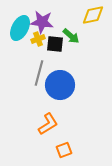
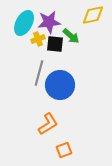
purple star: moved 7 px right; rotated 15 degrees counterclockwise
cyan ellipse: moved 4 px right, 5 px up
